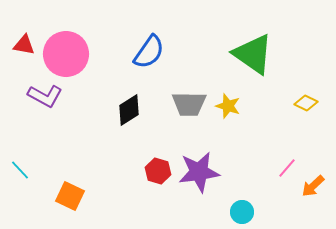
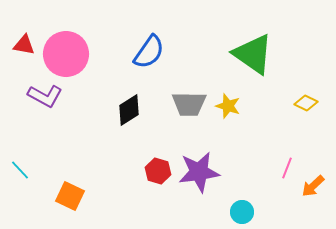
pink line: rotated 20 degrees counterclockwise
